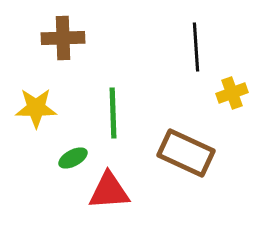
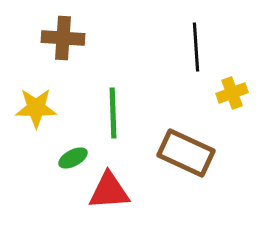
brown cross: rotated 6 degrees clockwise
